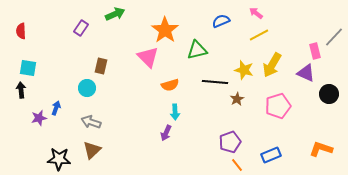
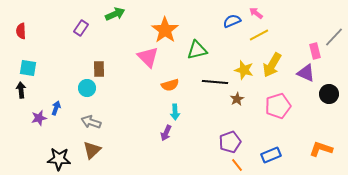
blue semicircle: moved 11 px right
brown rectangle: moved 2 px left, 3 px down; rotated 14 degrees counterclockwise
